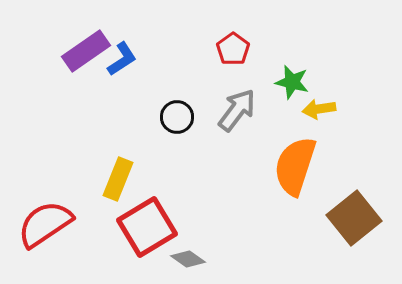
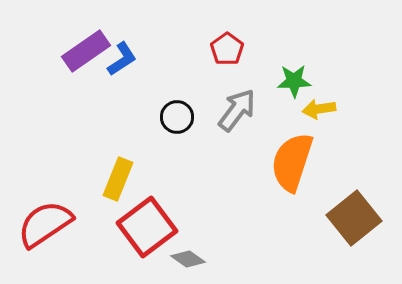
red pentagon: moved 6 px left
green star: moved 2 px right, 1 px up; rotated 16 degrees counterclockwise
orange semicircle: moved 3 px left, 4 px up
red square: rotated 6 degrees counterclockwise
